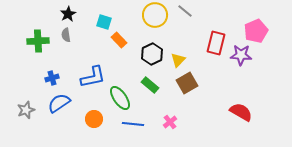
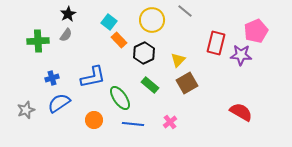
yellow circle: moved 3 px left, 5 px down
cyan square: moved 5 px right; rotated 21 degrees clockwise
gray semicircle: rotated 136 degrees counterclockwise
black hexagon: moved 8 px left, 1 px up
orange circle: moved 1 px down
